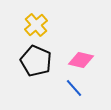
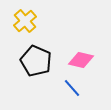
yellow cross: moved 11 px left, 4 px up
blue line: moved 2 px left
